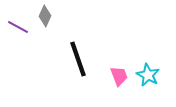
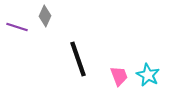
purple line: moved 1 px left; rotated 10 degrees counterclockwise
